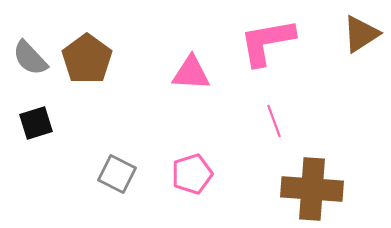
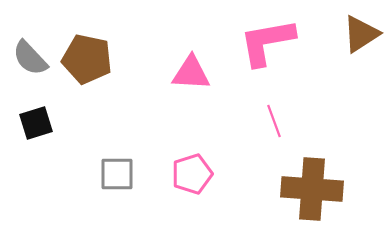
brown pentagon: rotated 24 degrees counterclockwise
gray square: rotated 27 degrees counterclockwise
